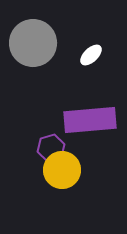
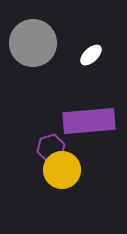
purple rectangle: moved 1 px left, 1 px down
